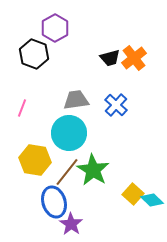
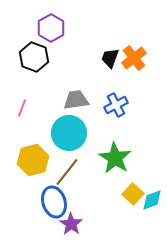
purple hexagon: moved 4 px left
black hexagon: moved 3 px down
black trapezoid: rotated 125 degrees clockwise
blue cross: rotated 20 degrees clockwise
yellow hexagon: moved 2 px left; rotated 24 degrees counterclockwise
green star: moved 22 px right, 12 px up
cyan diamond: rotated 65 degrees counterclockwise
